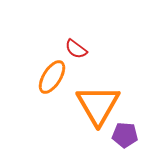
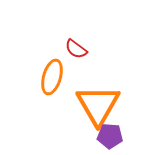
orange ellipse: rotated 16 degrees counterclockwise
purple pentagon: moved 15 px left, 1 px down
